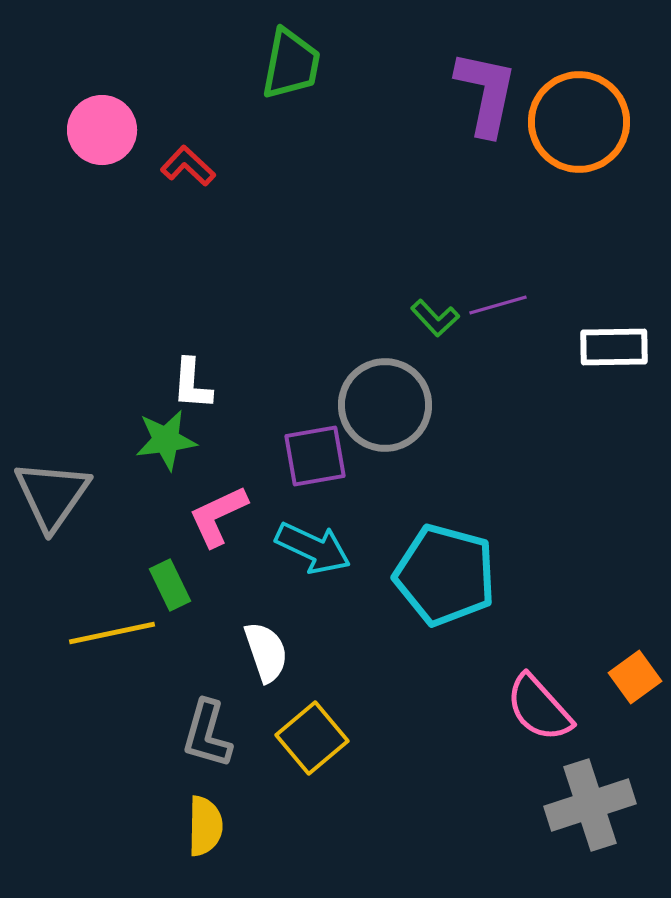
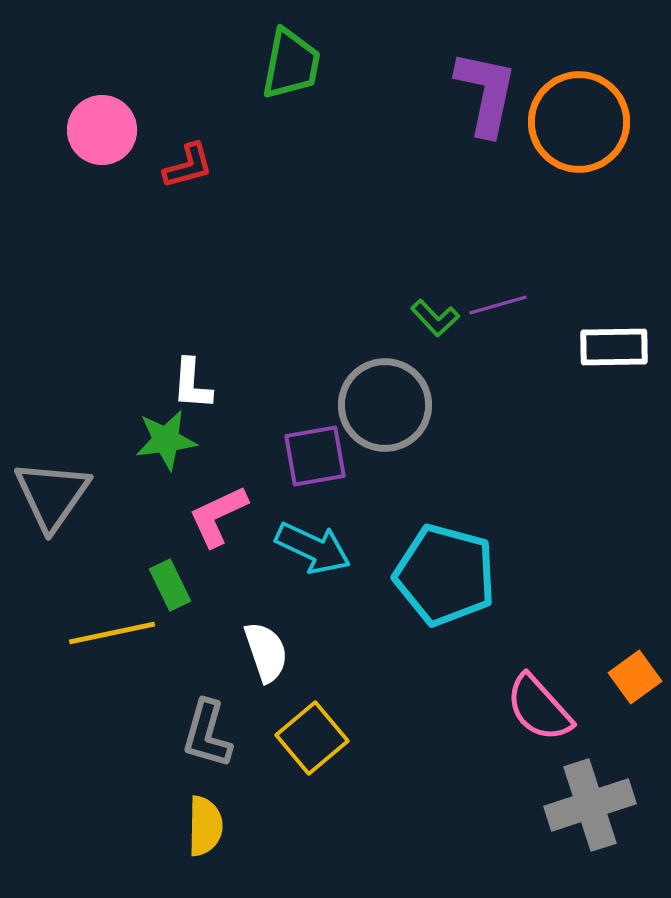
red L-shape: rotated 122 degrees clockwise
